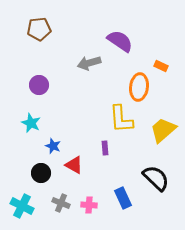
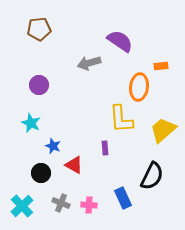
orange rectangle: rotated 32 degrees counterclockwise
black semicircle: moved 4 px left, 2 px up; rotated 72 degrees clockwise
cyan cross: rotated 20 degrees clockwise
